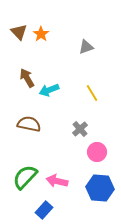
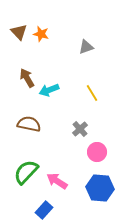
orange star: rotated 21 degrees counterclockwise
green semicircle: moved 1 px right, 5 px up
pink arrow: rotated 20 degrees clockwise
